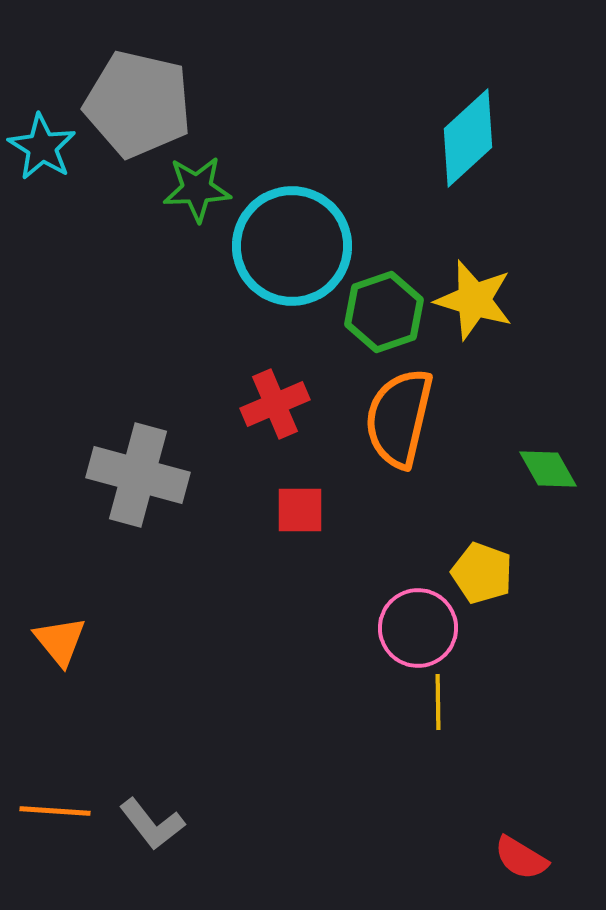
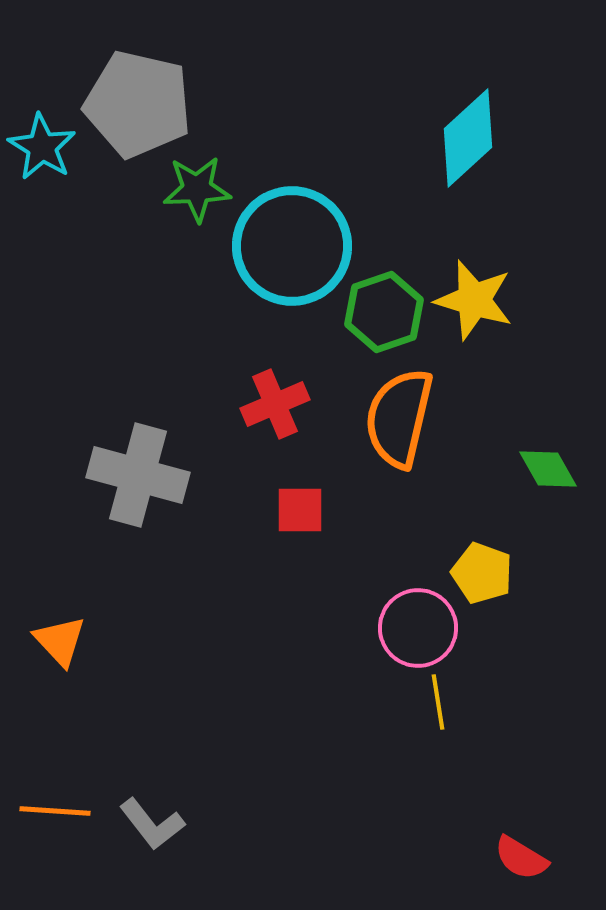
orange triangle: rotated 4 degrees counterclockwise
yellow line: rotated 8 degrees counterclockwise
